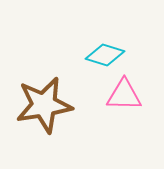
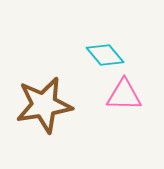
cyan diamond: rotated 33 degrees clockwise
